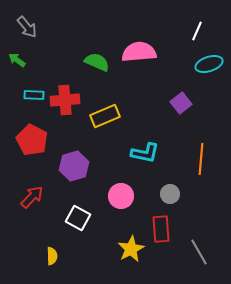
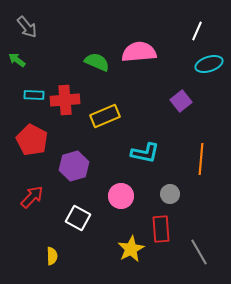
purple square: moved 2 px up
